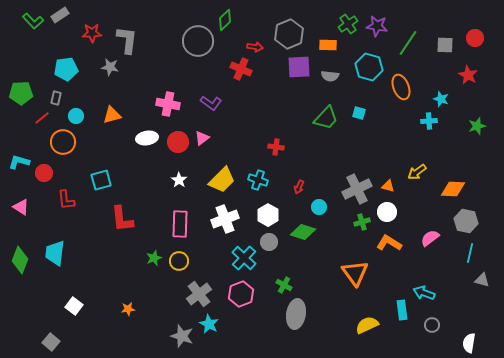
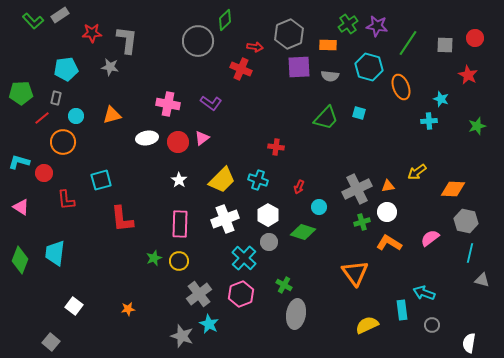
orange triangle at (388, 186): rotated 24 degrees counterclockwise
